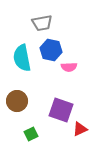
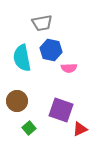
pink semicircle: moved 1 px down
green square: moved 2 px left, 6 px up; rotated 16 degrees counterclockwise
